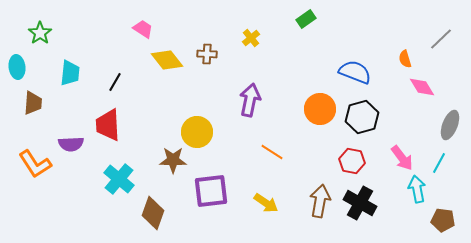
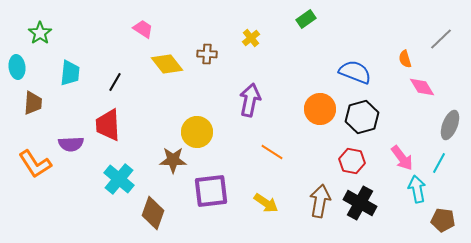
yellow diamond: moved 4 px down
